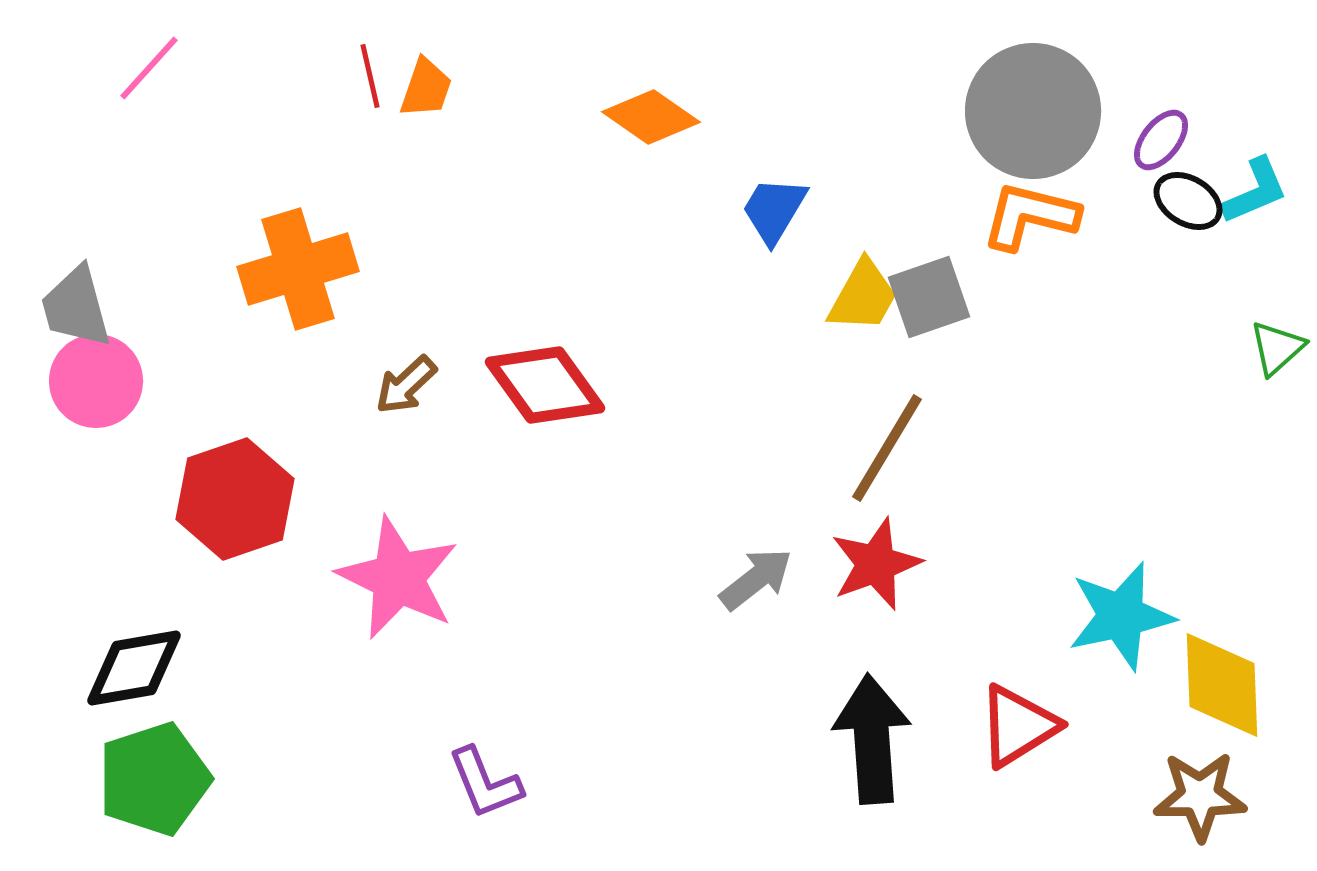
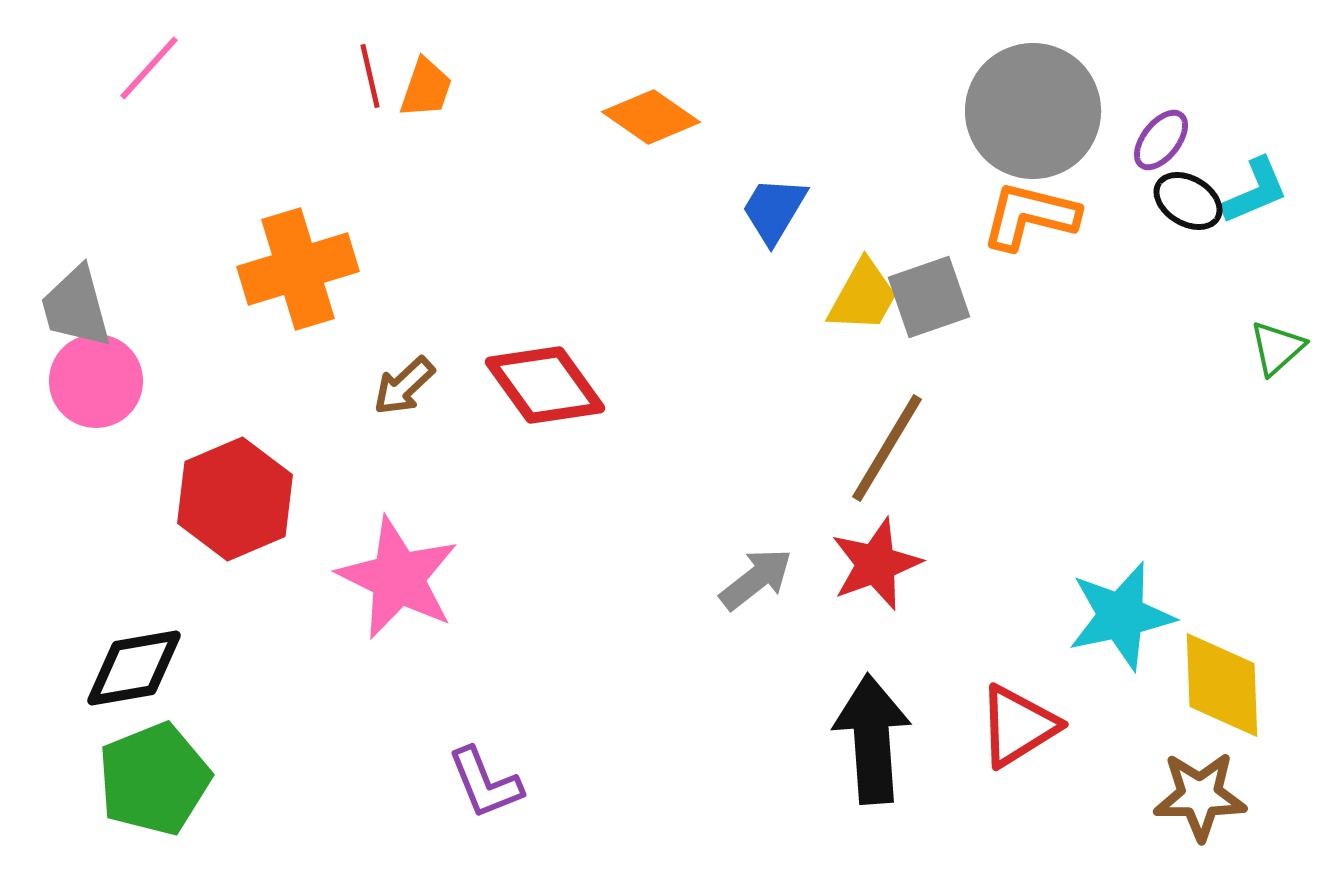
brown arrow: moved 2 px left, 1 px down
red hexagon: rotated 4 degrees counterclockwise
green pentagon: rotated 4 degrees counterclockwise
